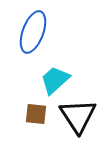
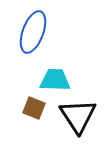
cyan trapezoid: rotated 44 degrees clockwise
brown square: moved 2 px left, 6 px up; rotated 15 degrees clockwise
